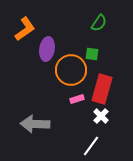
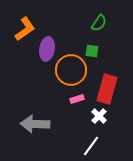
green square: moved 3 px up
red rectangle: moved 5 px right
white cross: moved 2 px left
